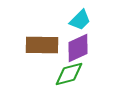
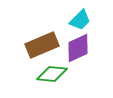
brown rectangle: rotated 24 degrees counterclockwise
green diamond: moved 17 px left; rotated 20 degrees clockwise
